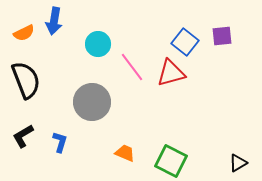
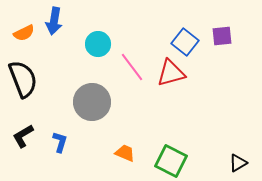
black semicircle: moved 3 px left, 1 px up
